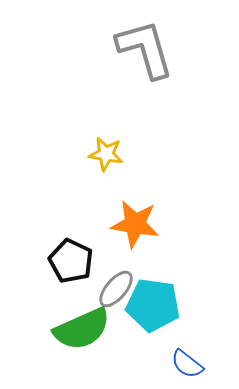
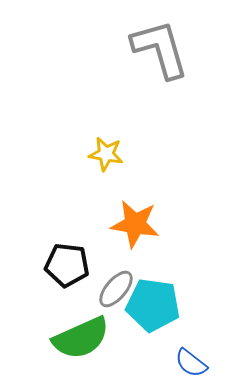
gray L-shape: moved 15 px right
black pentagon: moved 4 px left, 4 px down; rotated 18 degrees counterclockwise
green semicircle: moved 1 px left, 9 px down
blue semicircle: moved 4 px right, 1 px up
